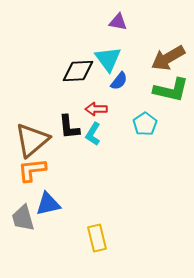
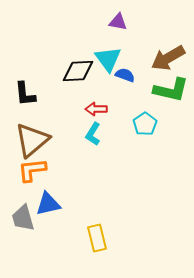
blue semicircle: moved 6 px right, 6 px up; rotated 108 degrees counterclockwise
black L-shape: moved 44 px left, 33 px up
